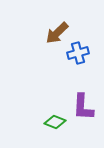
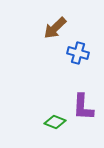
brown arrow: moved 2 px left, 5 px up
blue cross: rotated 30 degrees clockwise
